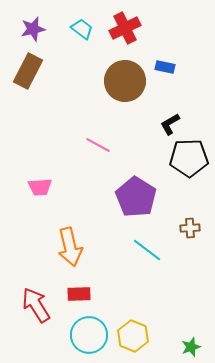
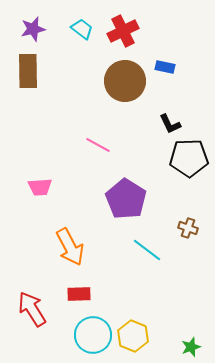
red cross: moved 2 px left, 3 px down
brown rectangle: rotated 28 degrees counterclockwise
black L-shape: rotated 85 degrees counterclockwise
purple pentagon: moved 10 px left, 2 px down
brown cross: moved 2 px left; rotated 24 degrees clockwise
orange arrow: rotated 15 degrees counterclockwise
red arrow: moved 4 px left, 4 px down
cyan circle: moved 4 px right
